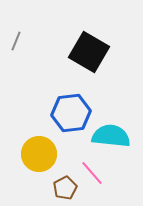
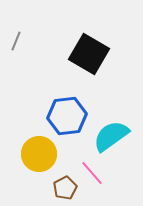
black square: moved 2 px down
blue hexagon: moved 4 px left, 3 px down
cyan semicircle: rotated 42 degrees counterclockwise
